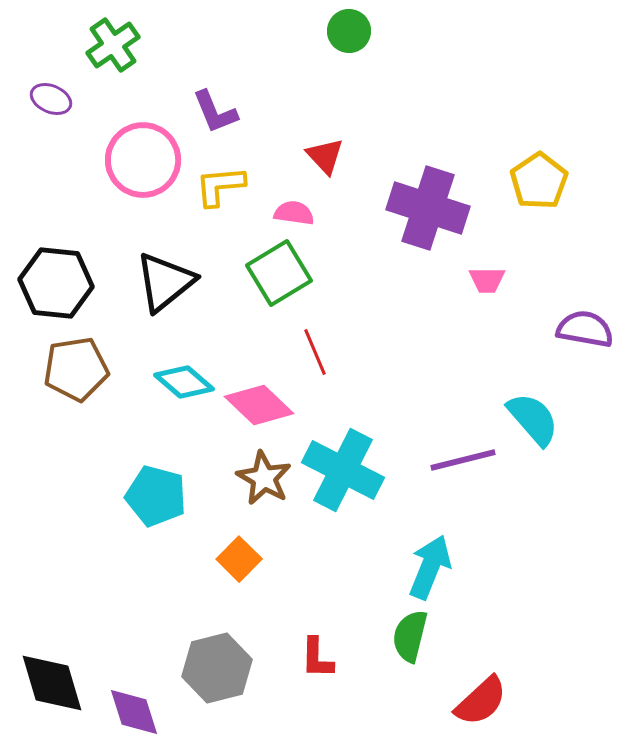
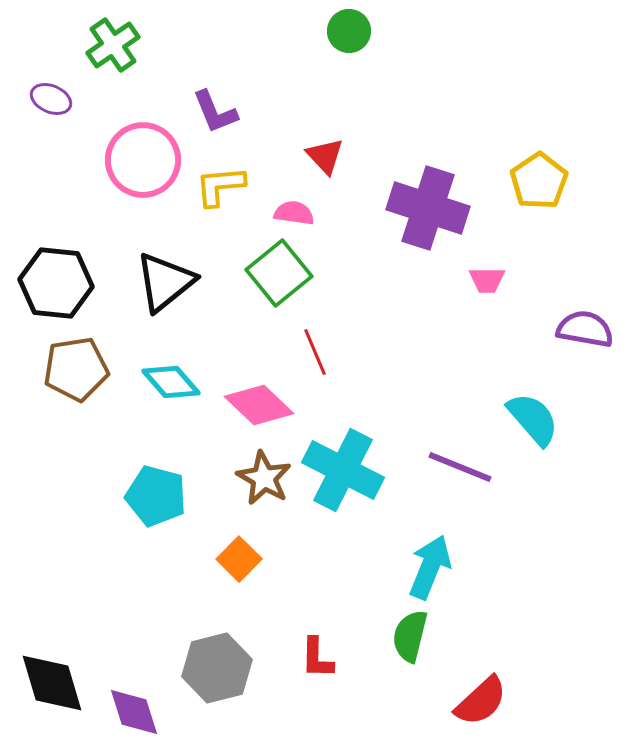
green square: rotated 8 degrees counterclockwise
cyan diamond: moved 13 px left; rotated 8 degrees clockwise
purple line: moved 3 px left, 7 px down; rotated 36 degrees clockwise
